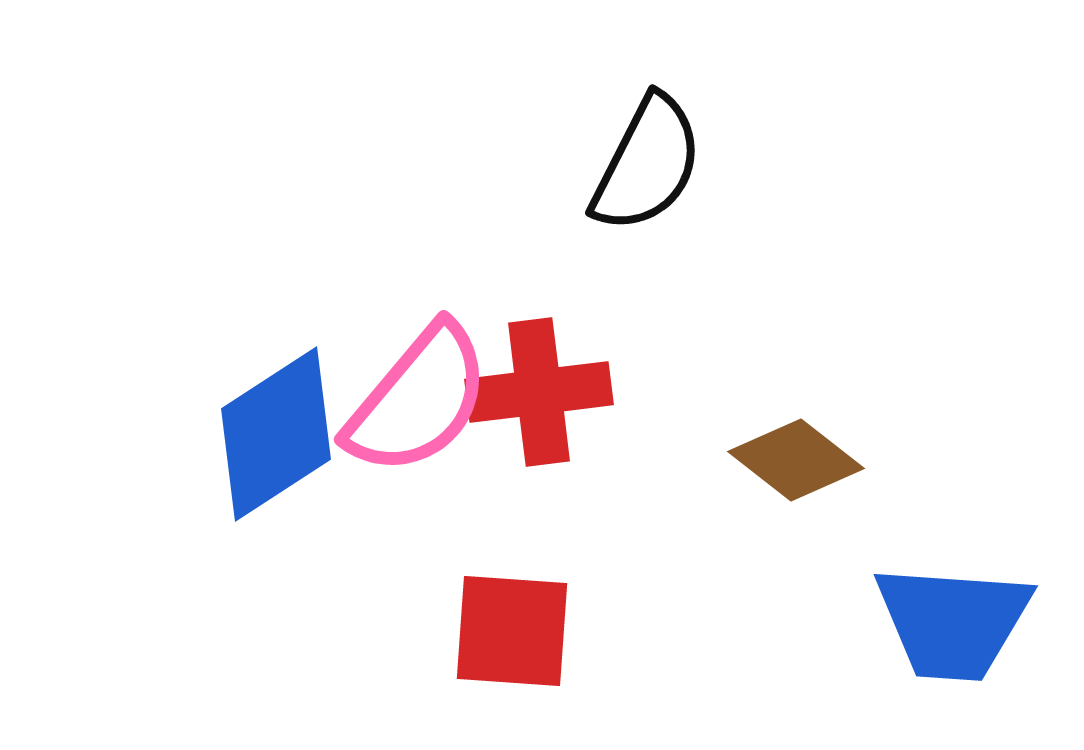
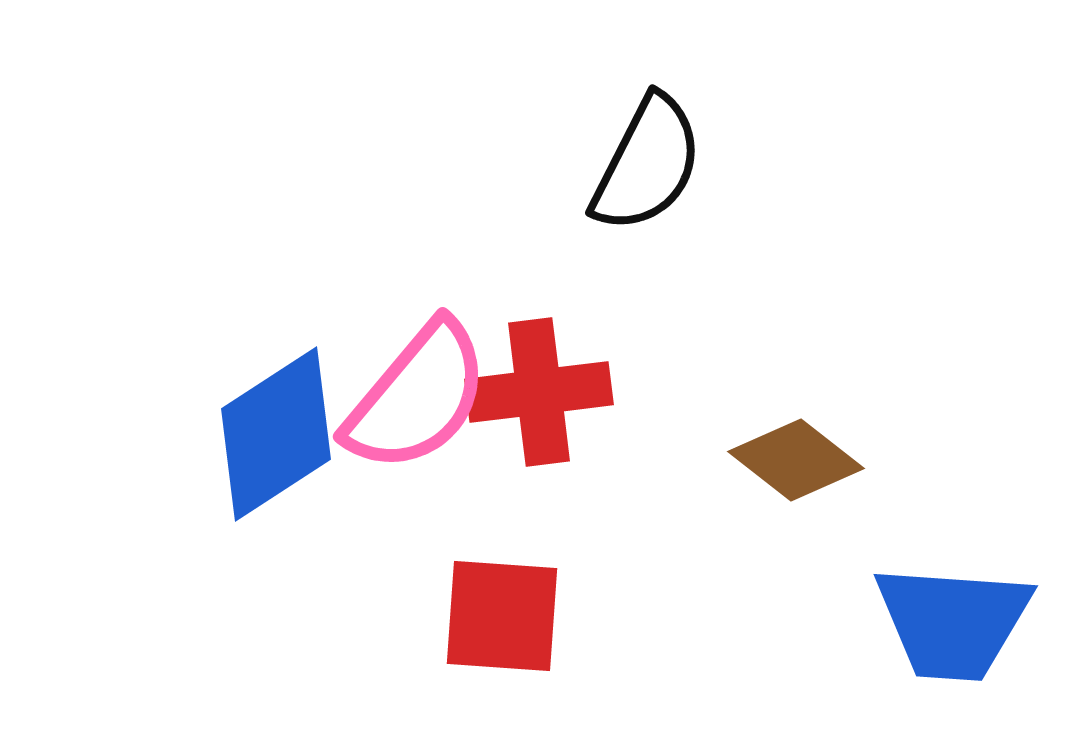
pink semicircle: moved 1 px left, 3 px up
red square: moved 10 px left, 15 px up
